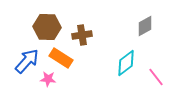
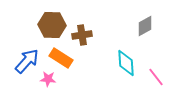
brown hexagon: moved 5 px right, 2 px up
cyan diamond: rotated 56 degrees counterclockwise
